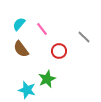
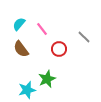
red circle: moved 2 px up
cyan star: rotated 30 degrees counterclockwise
